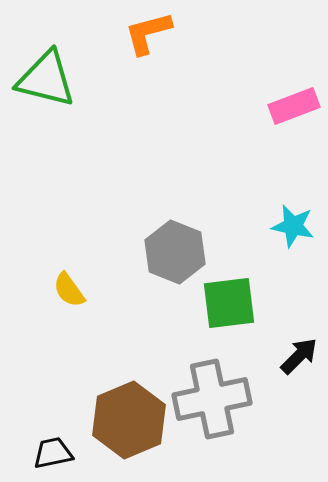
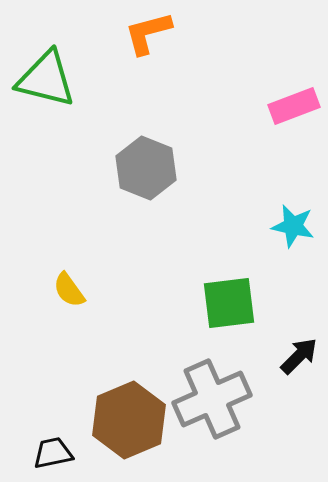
gray hexagon: moved 29 px left, 84 px up
gray cross: rotated 12 degrees counterclockwise
